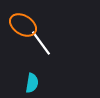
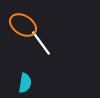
cyan semicircle: moved 7 px left
